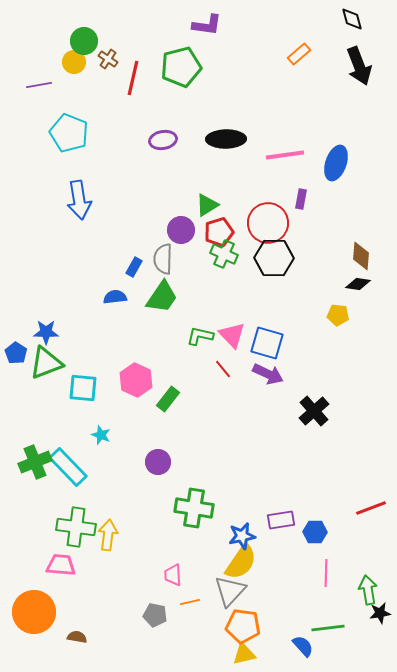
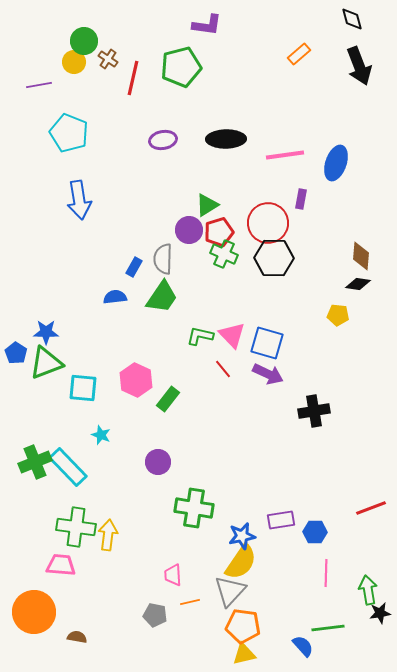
purple circle at (181, 230): moved 8 px right
black cross at (314, 411): rotated 32 degrees clockwise
